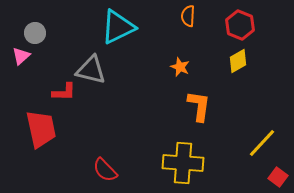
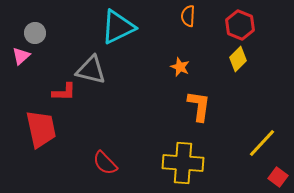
yellow diamond: moved 2 px up; rotated 15 degrees counterclockwise
red semicircle: moved 7 px up
